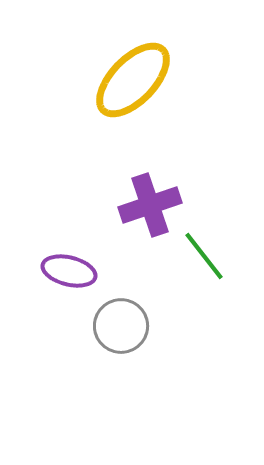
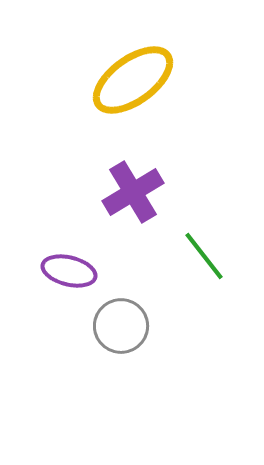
yellow ellipse: rotated 10 degrees clockwise
purple cross: moved 17 px left, 13 px up; rotated 12 degrees counterclockwise
